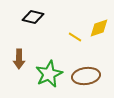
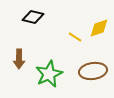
brown ellipse: moved 7 px right, 5 px up
